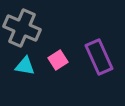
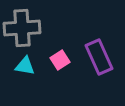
gray cross: rotated 27 degrees counterclockwise
pink square: moved 2 px right
